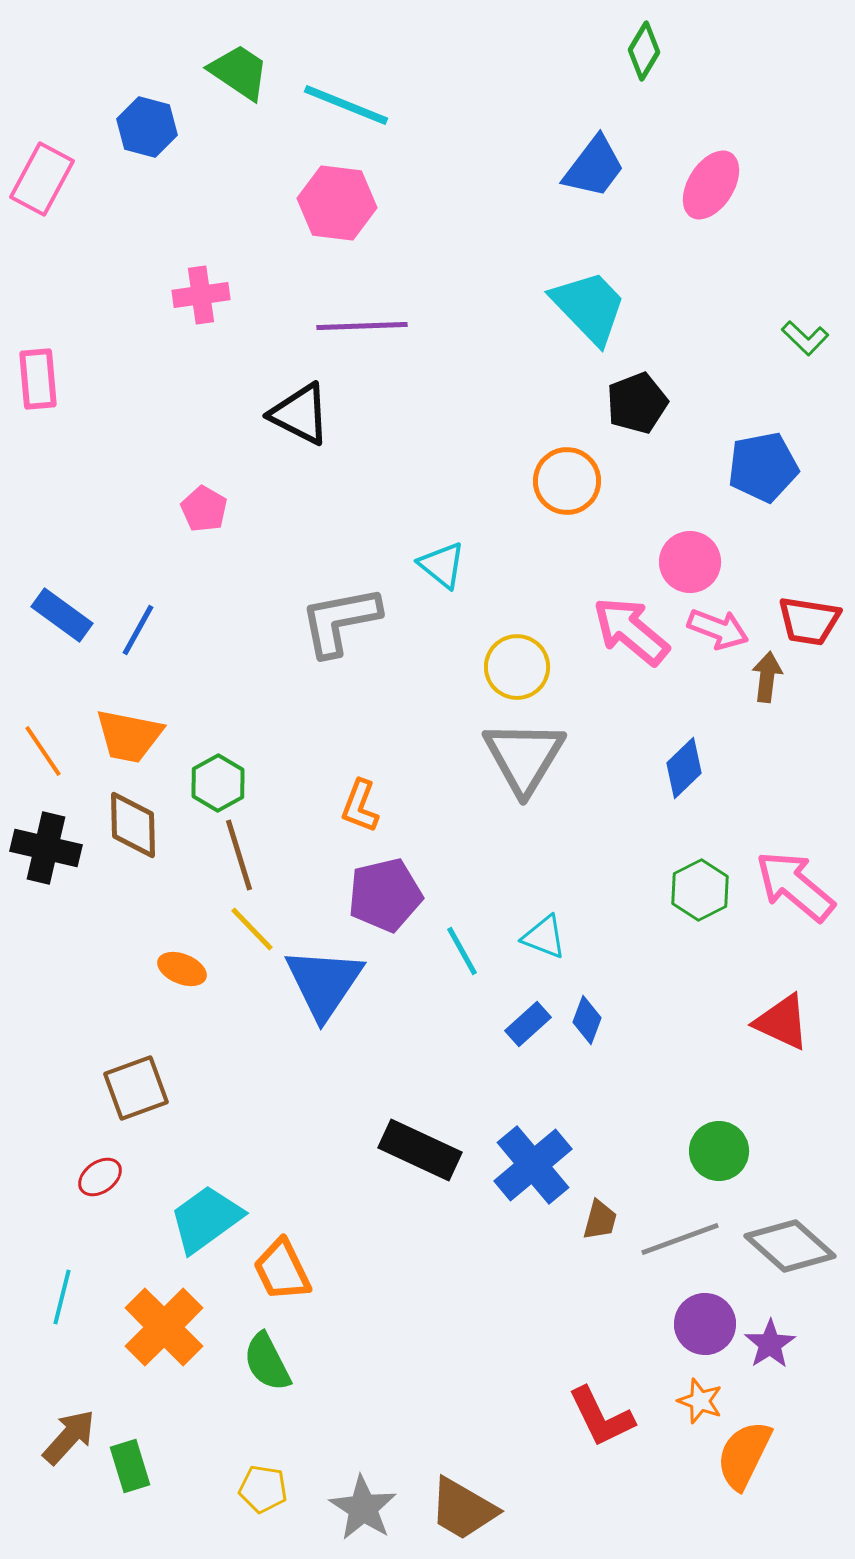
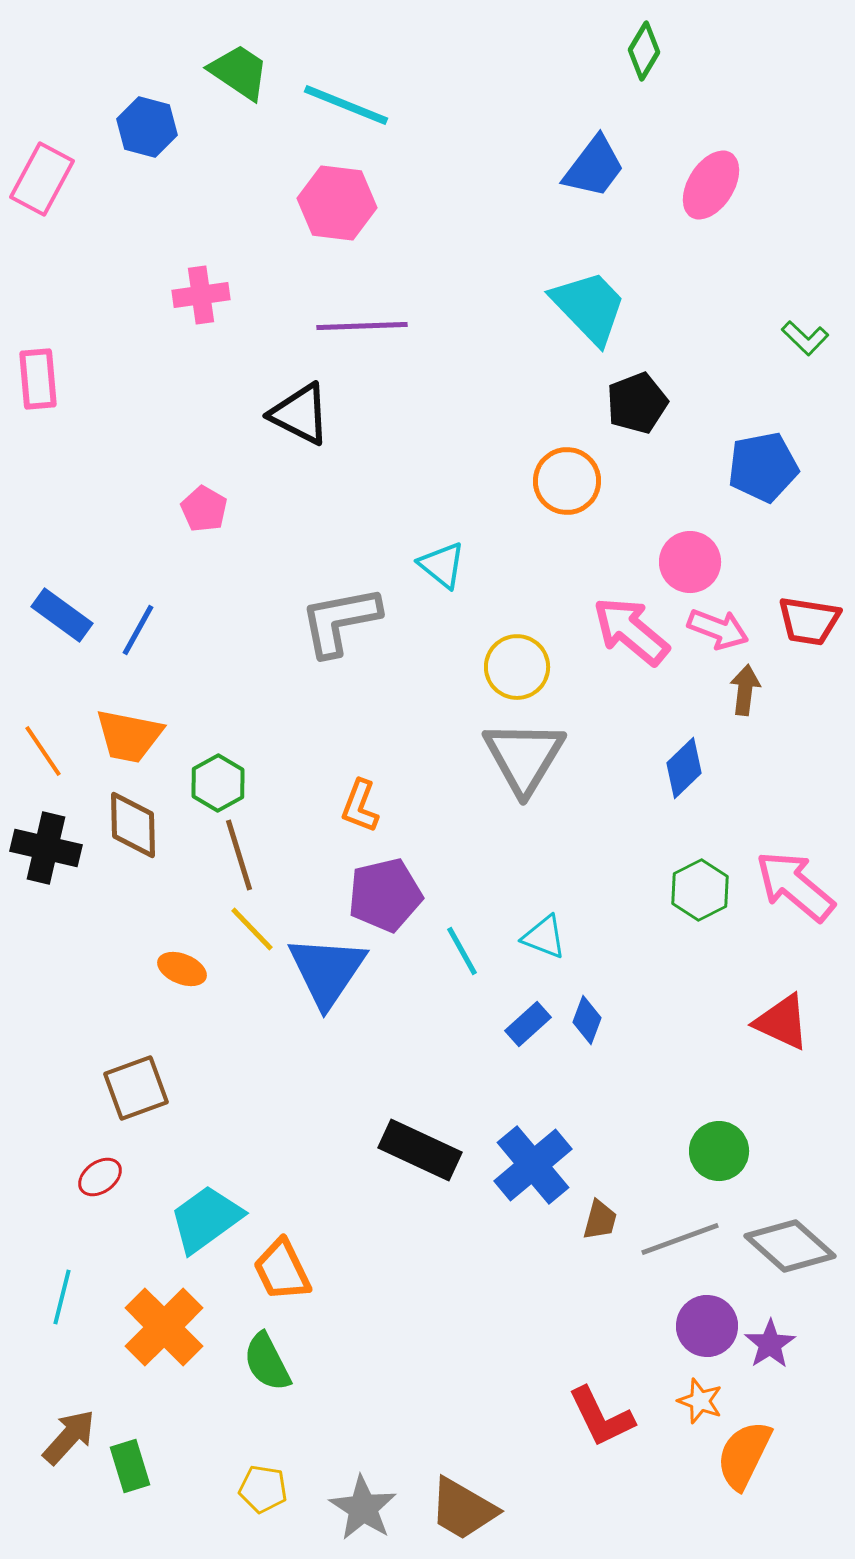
brown arrow at (767, 677): moved 22 px left, 13 px down
blue triangle at (324, 983): moved 3 px right, 12 px up
purple circle at (705, 1324): moved 2 px right, 2 px down
